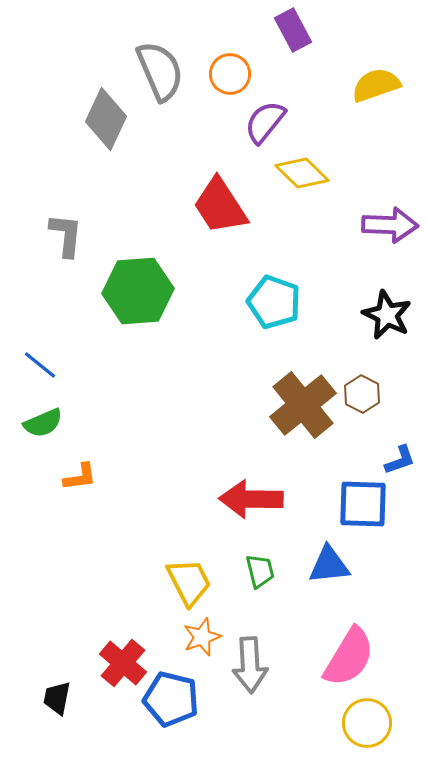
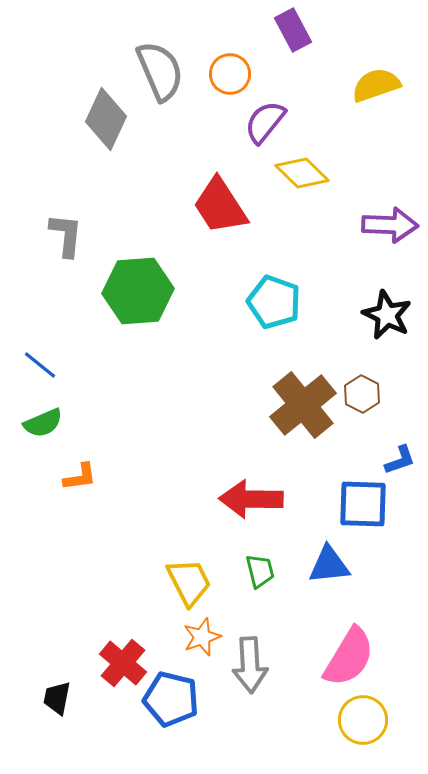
yellow circle: moved 4 px left, 3 px up
